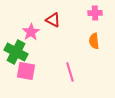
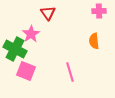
pink cross: moved 4 px right, 2 px up
red triangle: moved 5 px left, 7 px up; rotated 28 degrees clockwise
pink star: moved 2 px down
green cross: moved 1 px left, 3 px up
pink square: rotated 12 degrees clockwise
